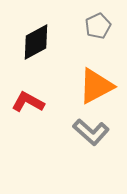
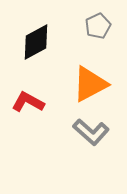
orange triangle: moved 6 px left, 2 px up
